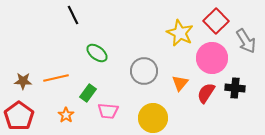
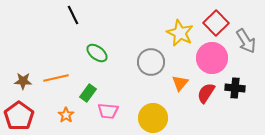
red square: moved 2 px down
gray circle: moved 7 px right, 9 px up
